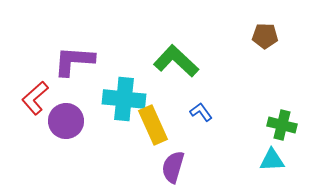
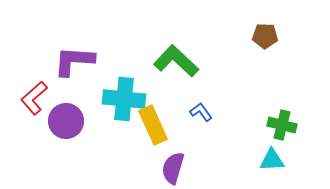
red L-shape: moved 1 px left
purple semicircle: moved 1 px down
